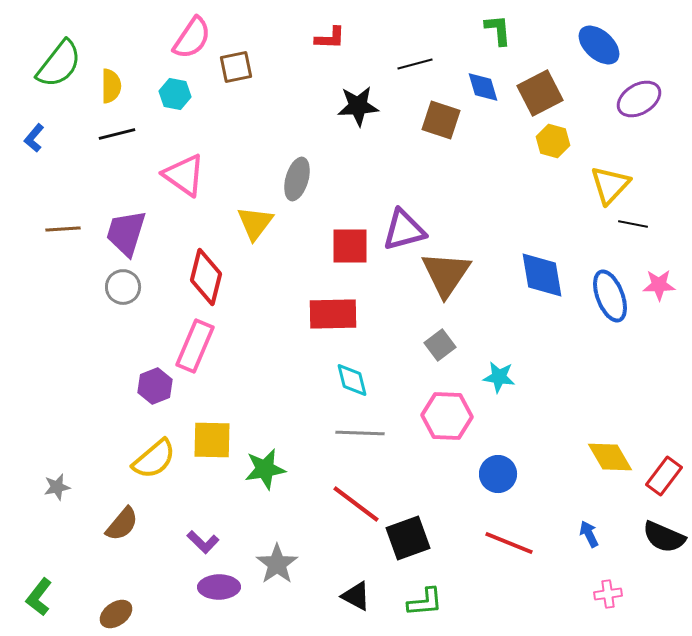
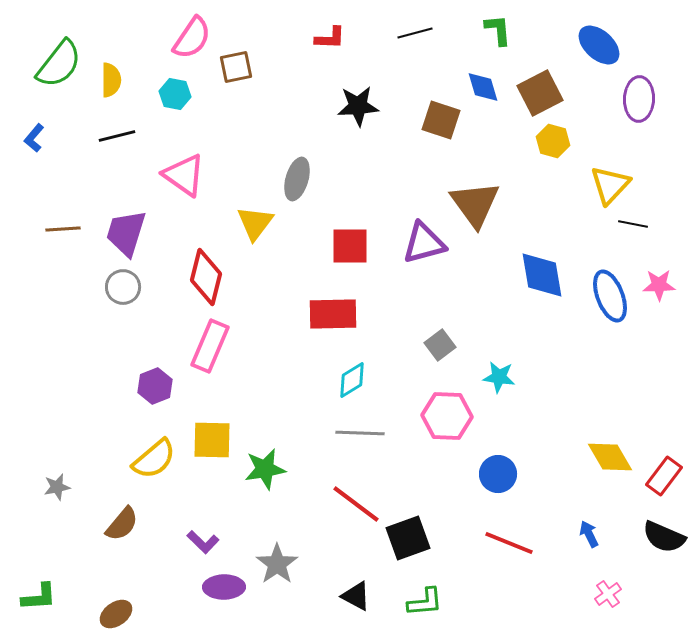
black line at (415, 64): moved 31 px up
yellow semicircle at (111, 86): moved 6 px up
purple ellipse at (639, 99): rotated 57 degrees counterclockwise
black line at (117, 134): moved 2 px down
purple triangle at (404, 230): moved 20 px right, 13 px down
brown triangle at (446, 274): moved 29 px right, 70 px up; rotated 10 degrees counterclockwise
pink rectangle at (195, 346): moved 15 px right
cyan diamond at (352, 380): rotated 72 degrees clockwise
purple ellipse at (219, 587): moved 5 px right
pink cross at (608, 594): rotated 28 degrees counterclockwise
green L-shape at (39, 597): rotated 132 degrees counterclockwise
